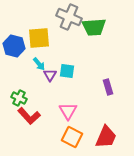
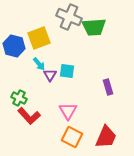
yellow square: rotated 15 degrees counterclockwise
